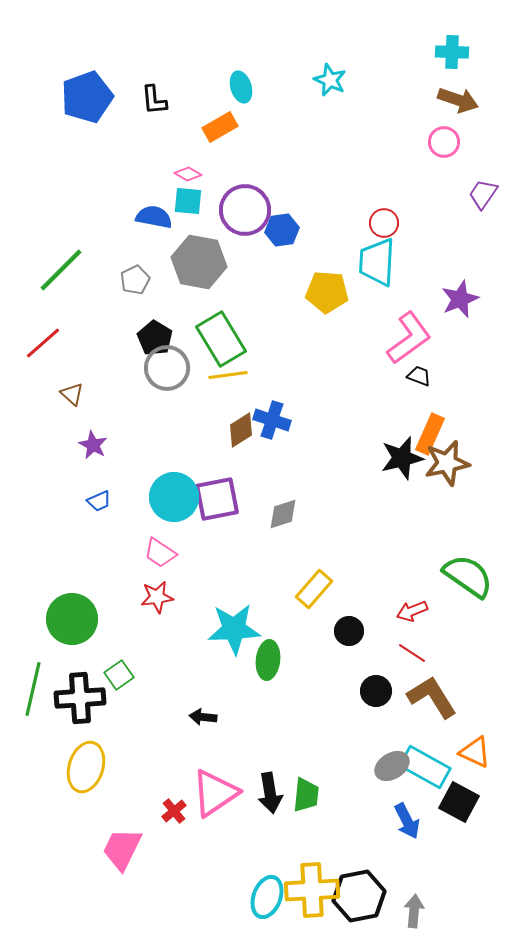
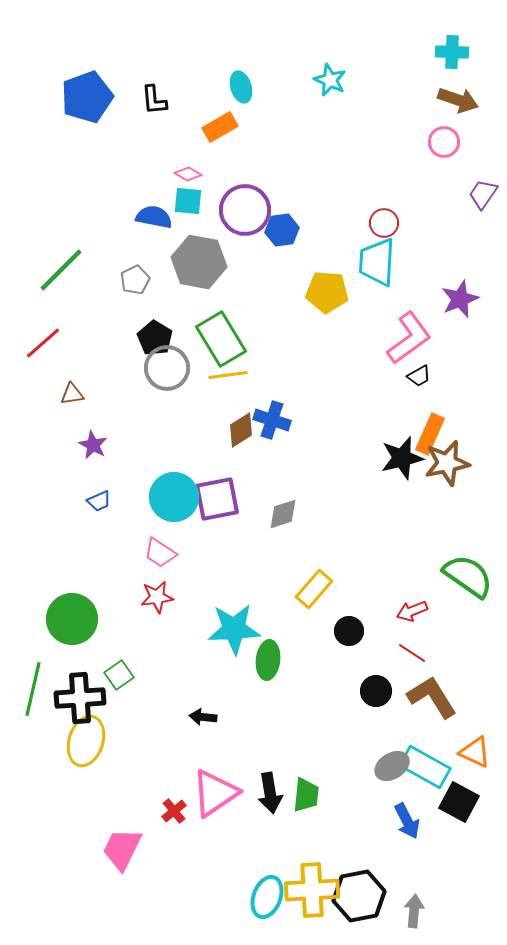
black trapezoid at (419, 376): rotated 130 degrees clockwise
brown triangle at (72, 394): rotated 50 degrees counterclockwise
yellow ellipse at (86, 767): moved 26 px up
